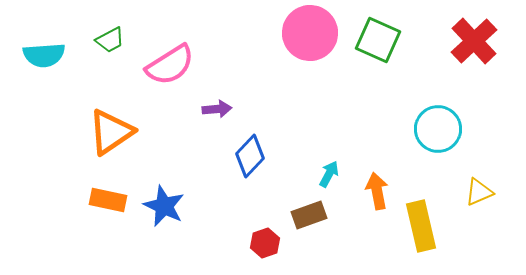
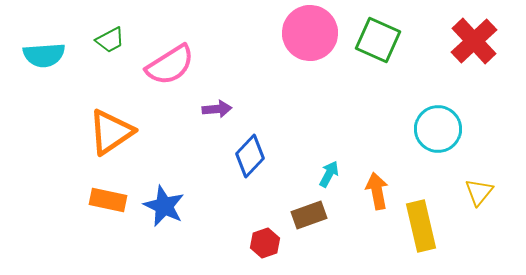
yellow triangle: rotated 28 degrees counterclockwise
